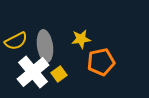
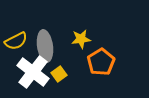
orange pentagon: rotated 20 degrees counterclockwise
white cross: rotated 12 degrees counterclockwise
